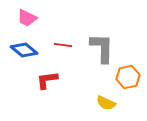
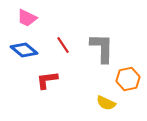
red line: rotated 48 degrees clockwise
orange hexagon: moved 2 px down
